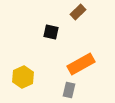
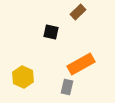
yellow hexagon: rotated 10 degrees counterclockwise
gray rectangle: moved 2 px left, 3 px up
